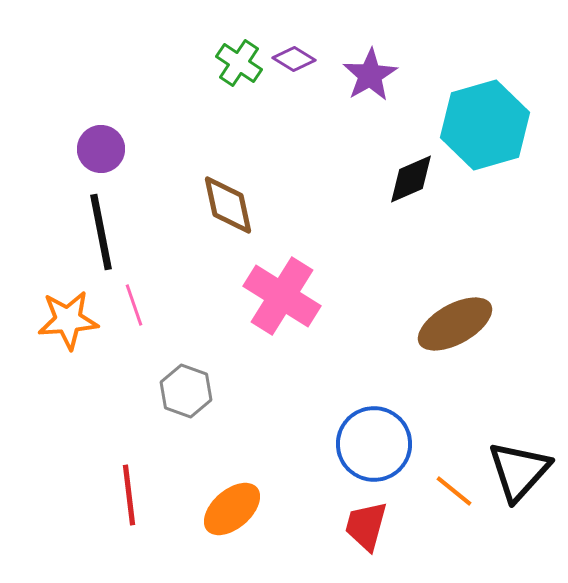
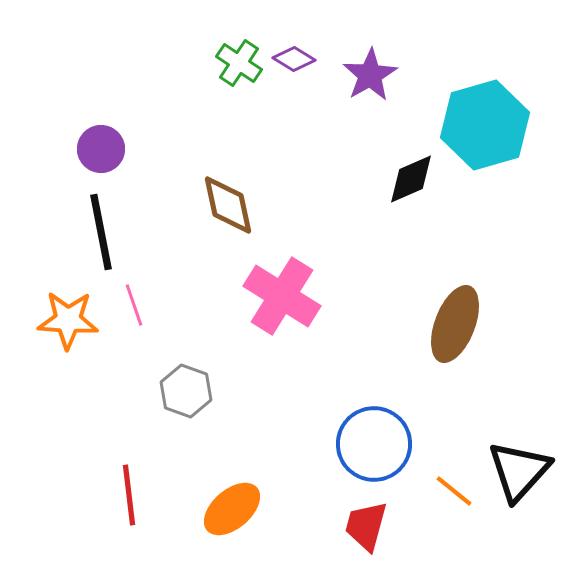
orange star: rotated 8 degrees clockwise
brown ellipse: rotated 40 degrees counterclockwise
